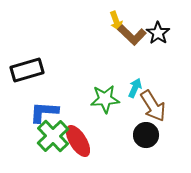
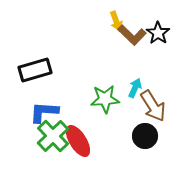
black rectangle: moved 8 px right
black circle: moved 1 px left, 1 px down
